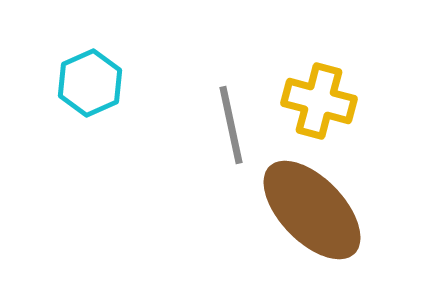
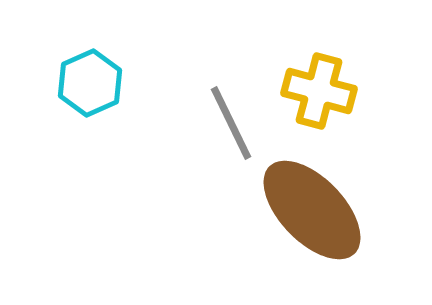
yellow cross: moved 10 px up
gray line: moved 2 px up; rotated 14 degrees counterclockwise
